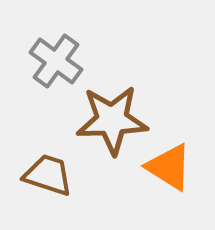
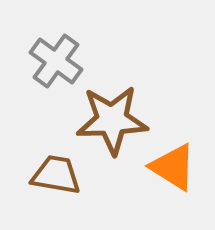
orange triangle: moved 4 px right
brown trapezoid: moved 8 px right; rotated 8 degrees counterclockwise
